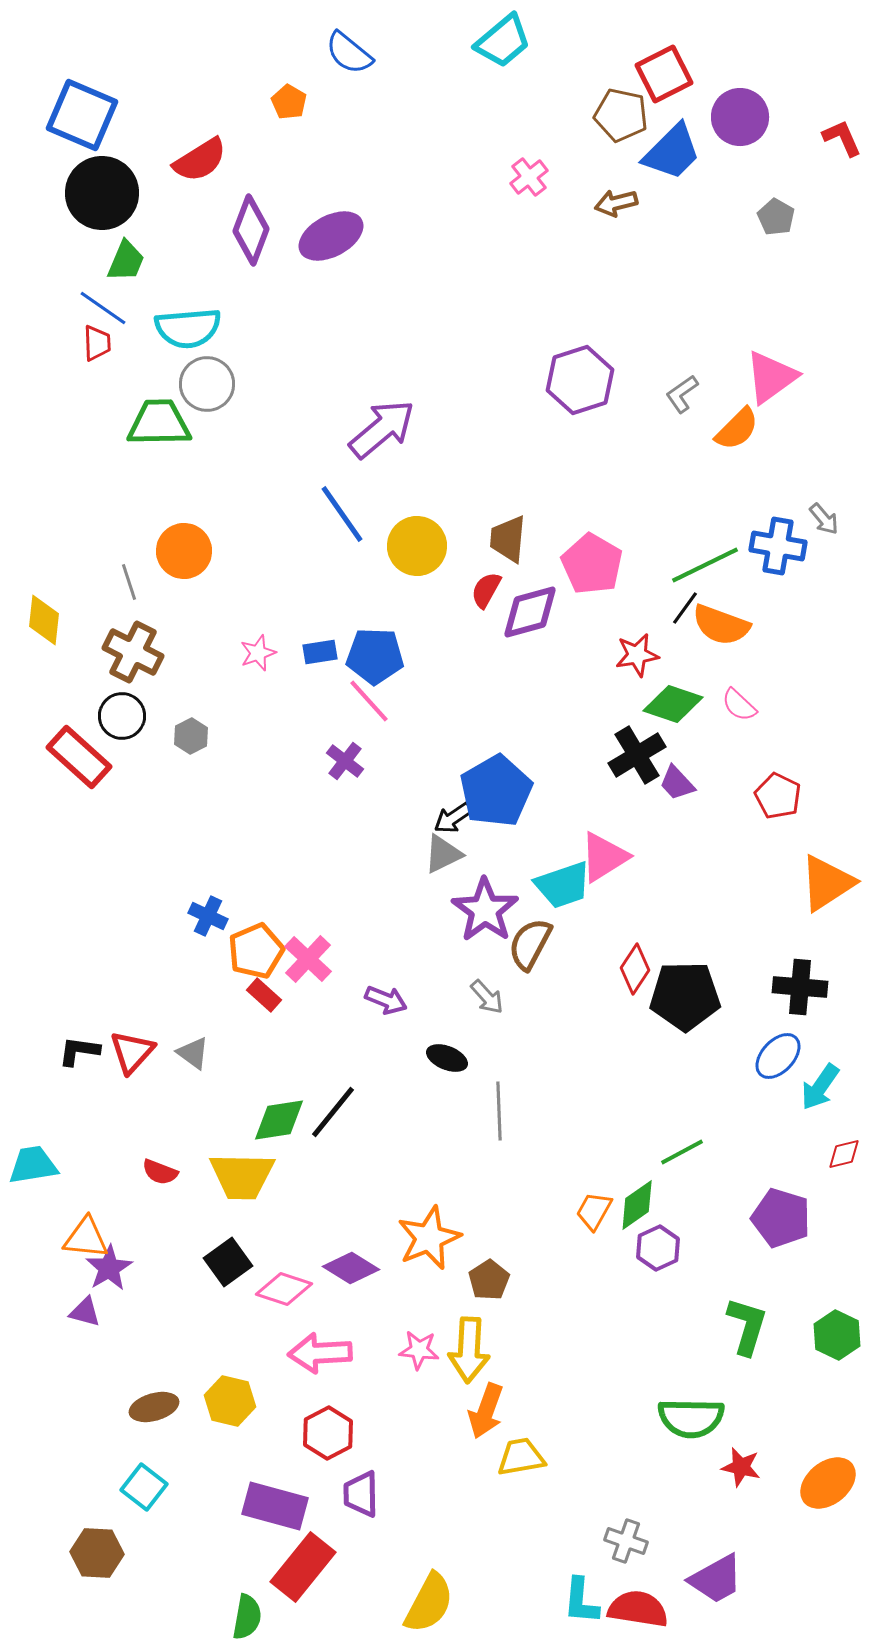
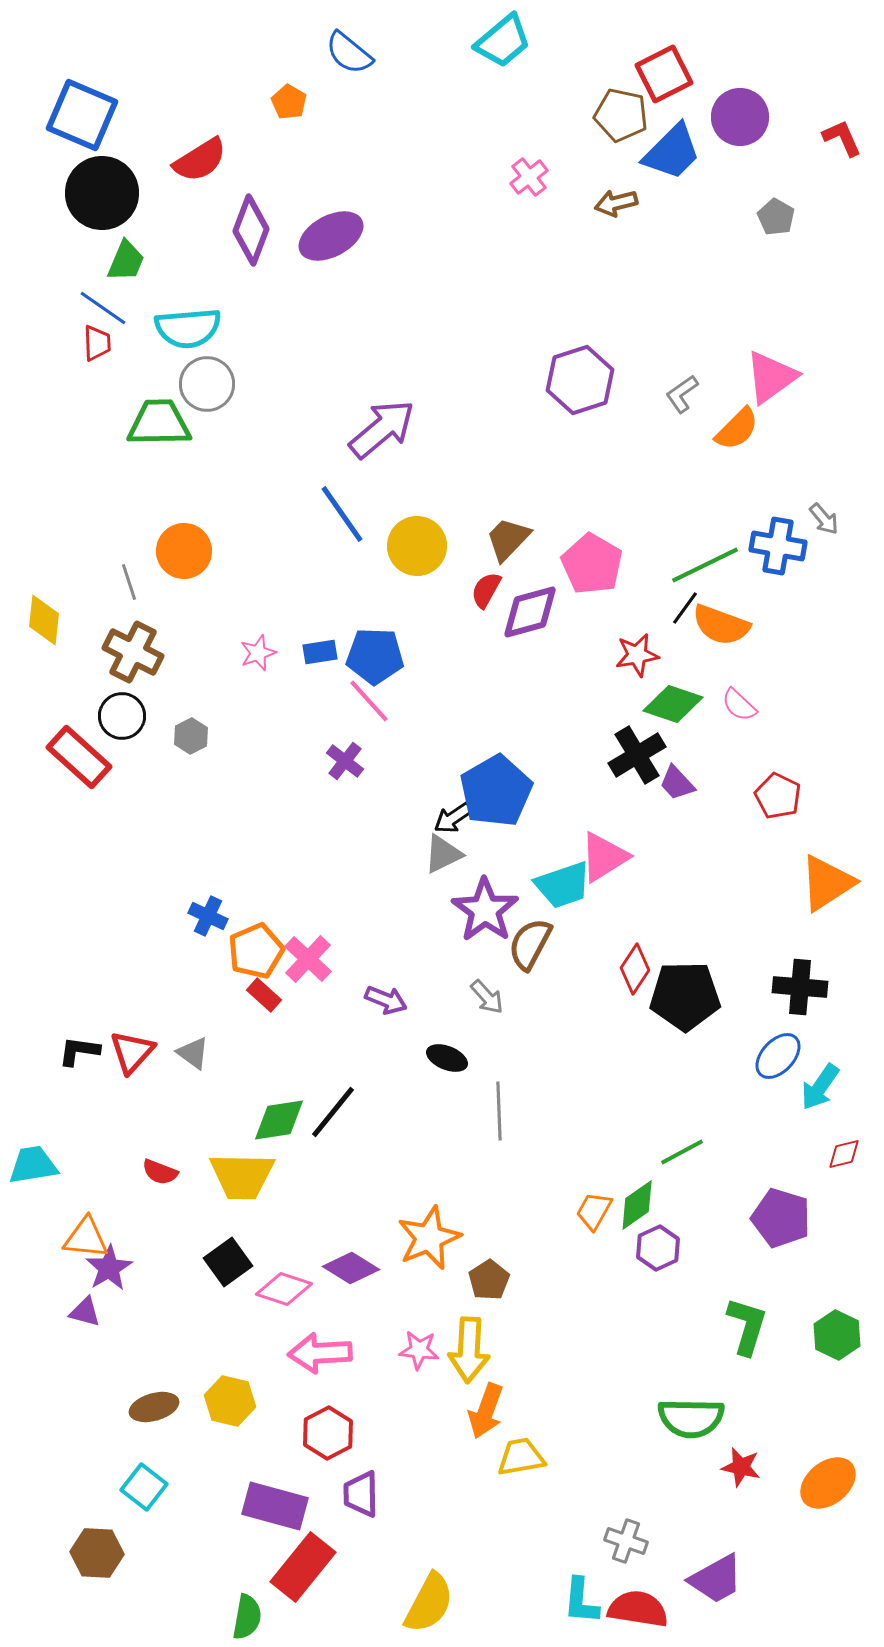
brown trapezoid at (508, 539): rotated 39 degrees clockwise
